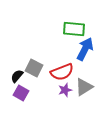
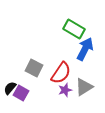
green rectangle: rotated 25 degrees clockwise
red semicircle: moved 1 px left, 1 px down; rotated 35 degrees counterclockwise
black semicircle: moved 7 px left, 12 px down
